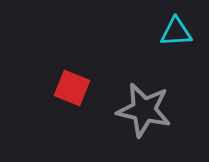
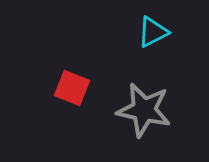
cyan triangle: moved 23 px left; rotated 24 degrees counterclockwise
